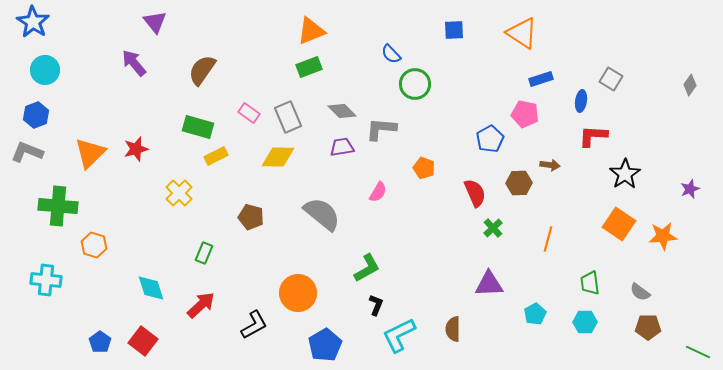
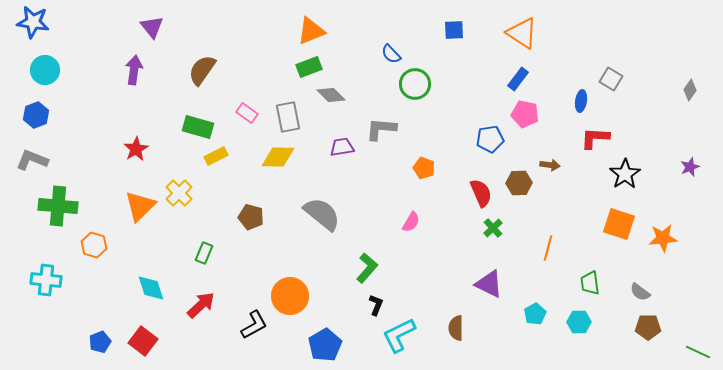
blue star at (33, 22): rotated 24 degrees counterclockwise
purple triangle at (155, 22): moved 3 px left, 5 px down
purple arrow at (134, 63): moved 7 px down; rotated 48 degrees clockwise
blue rectangle at (541, 79): moved 23 px left; rotated 35 degrees counterclockwise
gray diamond at (690, 85): moved 5 px down
gray diamond at (342, 111): moved 11 px left, 16 px up
pink rectangle at (249, 113): moved 2 px left
gray rectangle at (288, 117): rotated 12 degrees clockwise
red L-shape at (593, 136): moved 2 px right, 2 px down
blue pentagon at (490, 139): rotated 20 degrees clockwise
red star at (136, 149): rotated 15 degrees counterclockwise
gray L-shape at (27, 152): moved 5 px right, 8 px down
orange triangle at (90, 153): moved 50 px right, 53 px down
purple star at (690, 189): moved 22 px up
pink semicircle at (378, 192): moved 33 px right, 30 px down
red semicircle at (475, 193): moved 6 px right
orange square at (619, 224): rotated 16 degrees counterclockwise
orange star at (663, 236): moved 2 px down
orange line at (548, 239): moved 9 px down
green L-shape at (367, 268): rotated 20 degrees counterclockwise
purple triangle at (489, 284): rotated 28 degrees clockwise
orange circle at (298, 293): moved 8 px left, 3 px down
cyan hexagon at (585, 322): moved 6 px left
brown semicircle at (453, 329): moved 3 px right, 1 px up
blue pentagon at (100, 342): rotated 15 degrees clockwise
